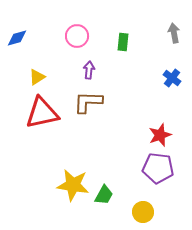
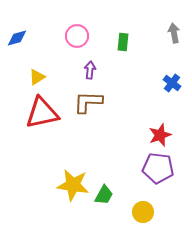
purple arrow: moved 1 px right
blue cross: moved 5 px down
